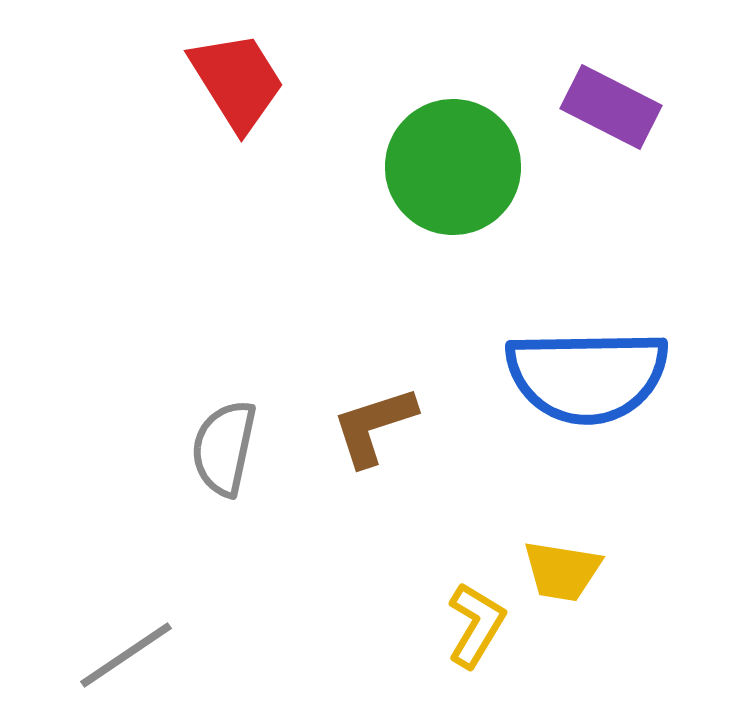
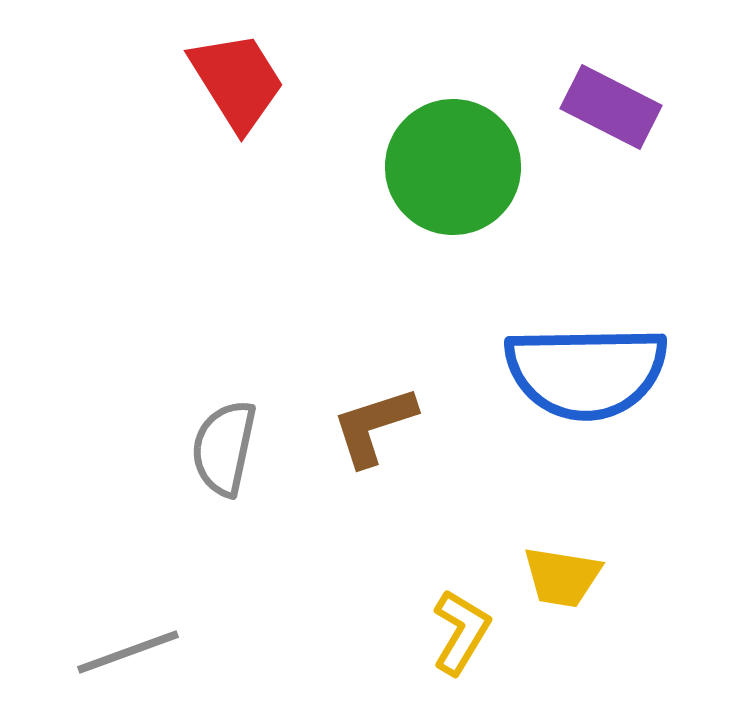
blue semicircle: moved 1 px left, 4 px up
yellow trapezoid: moved 6 px down
yellow L-shape: moved 15 px left, 7 px down
gray line: moved 2 px right, 3 px up; rotated 14 degrees clockwise
